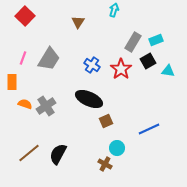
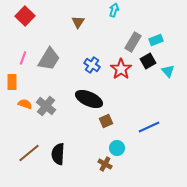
cyan triangle: rotated 40 degrees clockwise
gray cross: rotated 18 degrees counterclockwise
blue line: moved 2 px up
black semicircle: rotated 25 degrees counterclockwise
